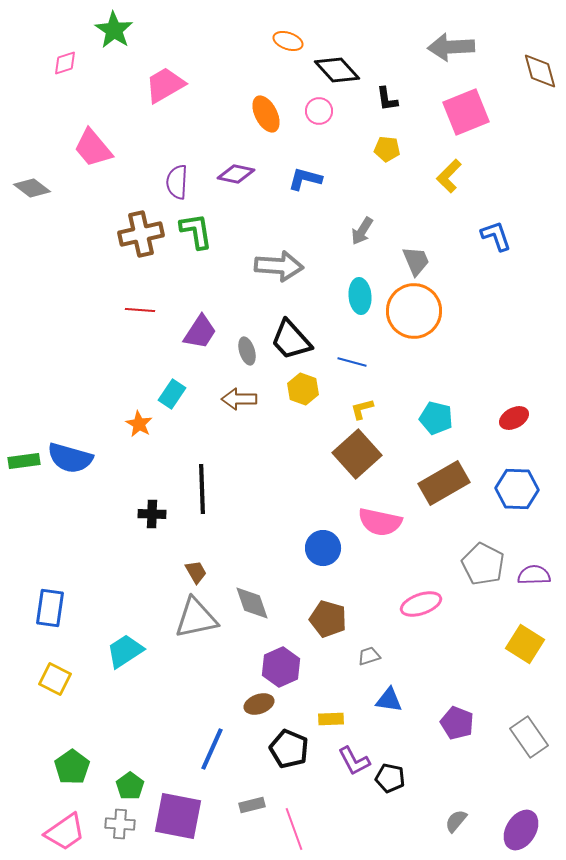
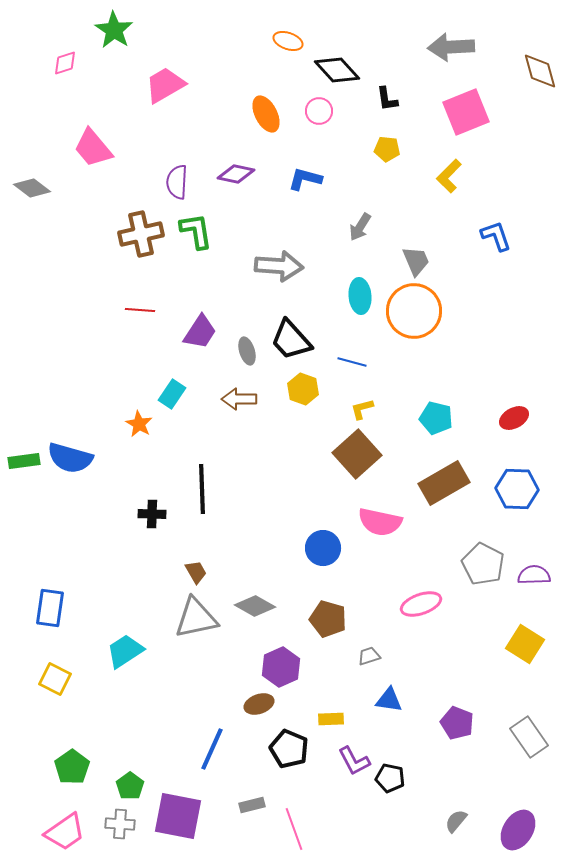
gray arrow at (362, 231): moved 2 px left, 4 px up
gray diamond at (252, 603): moved 3 px right, 3 px down; rotated 42 degrees counterclockwise
purple ellipse at (521, 830): moved 3 px left
